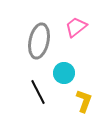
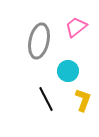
cyan circle: moved 4 px right, 2 px up
black line: moved 8 px right, 7 px down
yellow L-shape: moved 1 px left, 1 px up
